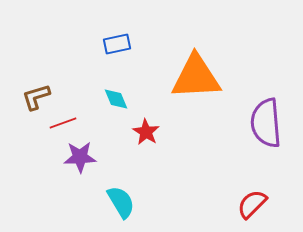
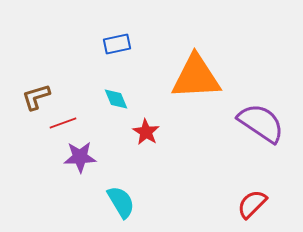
purple semicircle: moved 5 px left; rotated 129 degrees clockwise
